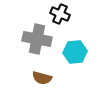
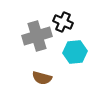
black cross: moved 3 px right, 8 px down
gray cross: moved 3 px up; rotated 28 degrees counterclockwise
